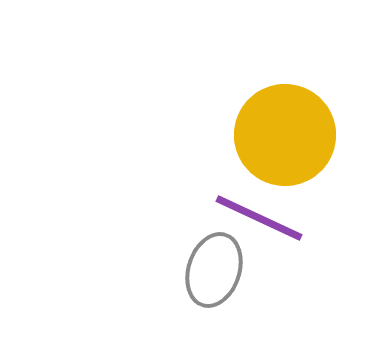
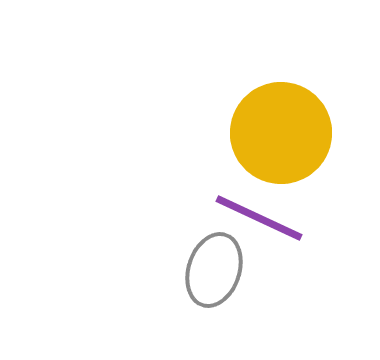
yellow circle: moved 4 px left, 2 px up
